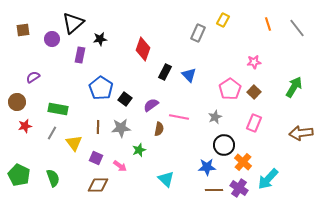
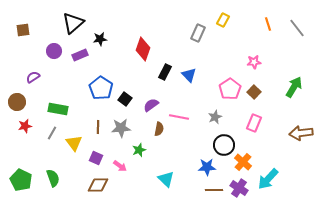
purple circle at (52, 39): moved 2 px right, 12 px down
purple rectangle at (80, 55): rotated 56 degrees clockwise
green pentagon at (19, 175): moved 2 px right, 5 px down
